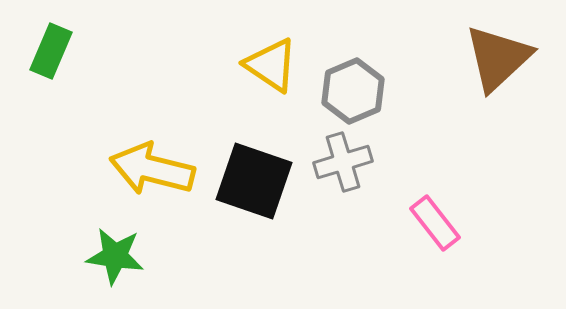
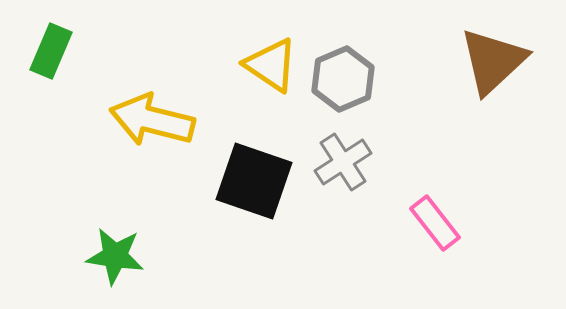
brown triangle: moved 5 px left, 3 px down
gray hexagon: moved 10 px left, 12 px up
gray cross: rotated 16 degrees counterclockwise
yellow arrow: moved 49 px up
